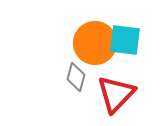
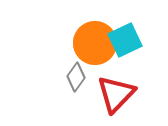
cyan square: rotated 32 degrees counterclockwise
gray diamond: rotated 20 degrees clockwise
